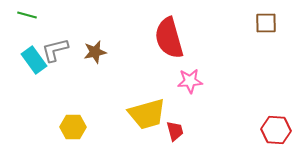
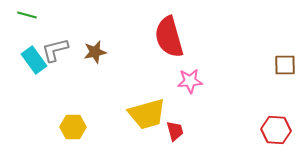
brown square: moved 19 px right, 42 px down
red semicircle: moved 1 px up
